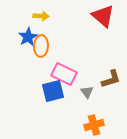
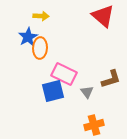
orange ellipse: moved 1 px left, 2 px down
